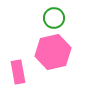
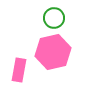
pink rectangle: moved 1 px right, 2 px up; rotated 20 degrees clockwise
